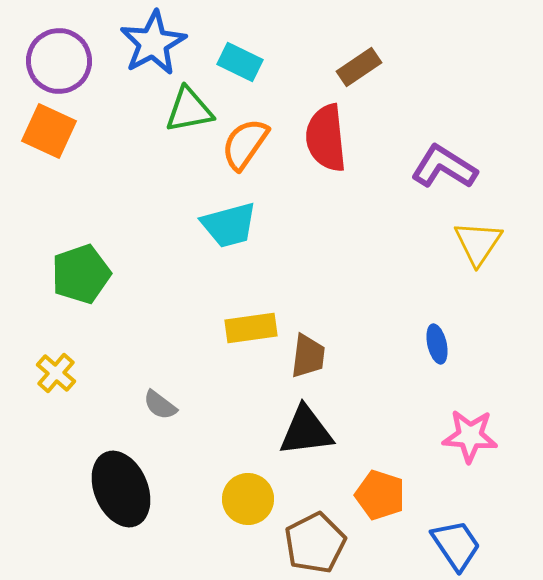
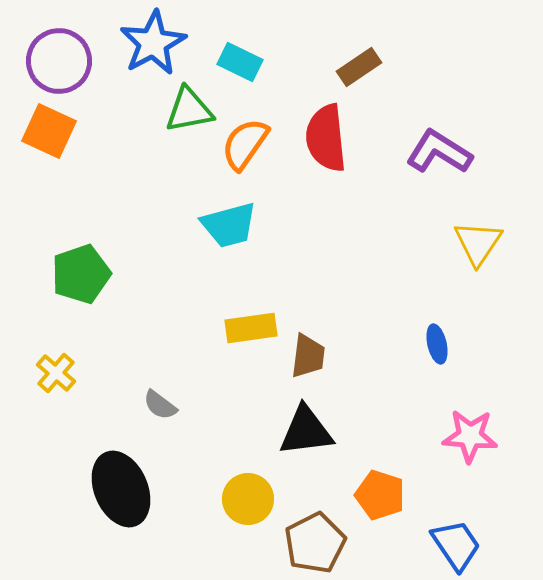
purple L-shape: moved 5 px left, 15 px up
